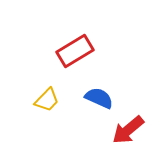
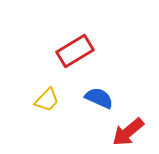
red arrow: moved 2 px down
